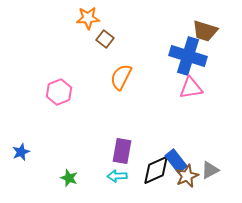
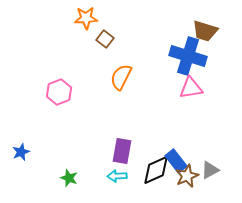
orange star: moved 2 px left
